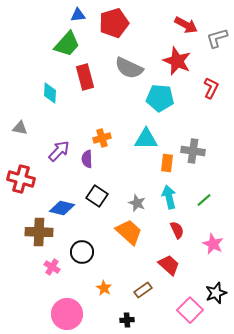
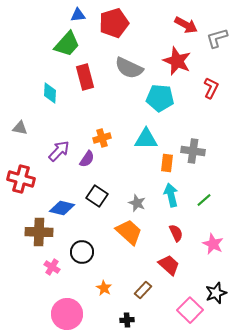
purple semicircle: rotated 144 degrees counterclockwise
cyan arrow: moved 2 px right, 2 px up
red semicircle: moved 1 px left, 3 px down
brown rectangle: rotated 12 degrees counterclockwise
